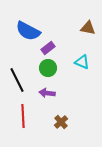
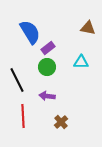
blue semicircle: moved 2 px right, 1 px down; rotated 150 degrees counterclockwise
cyan triangle: moved 1 px left; rotated 21 degrees counterclockwise
green circle: moved 1 px left, 1 px up
purple arrow: moved 3 px down
